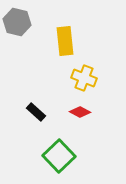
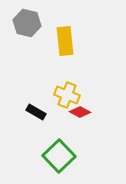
gray hexagon: moved 10 px right, 1 px down
yellow cross: moved 17 px left, 17 px down
black rectangle: rotated 12 degrees counterclockwise
